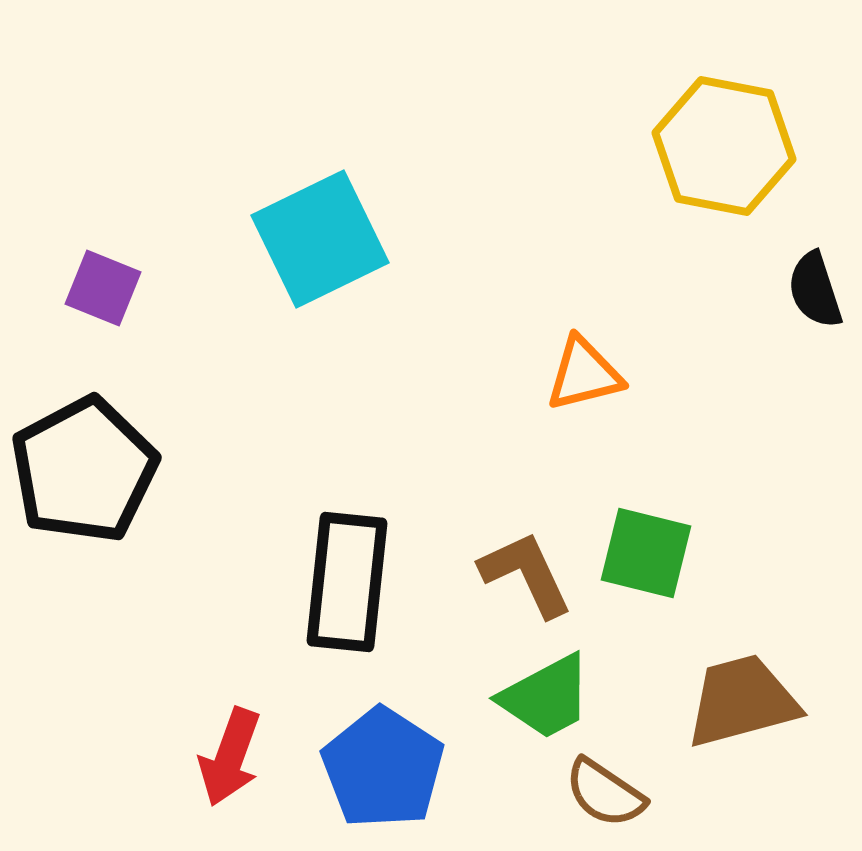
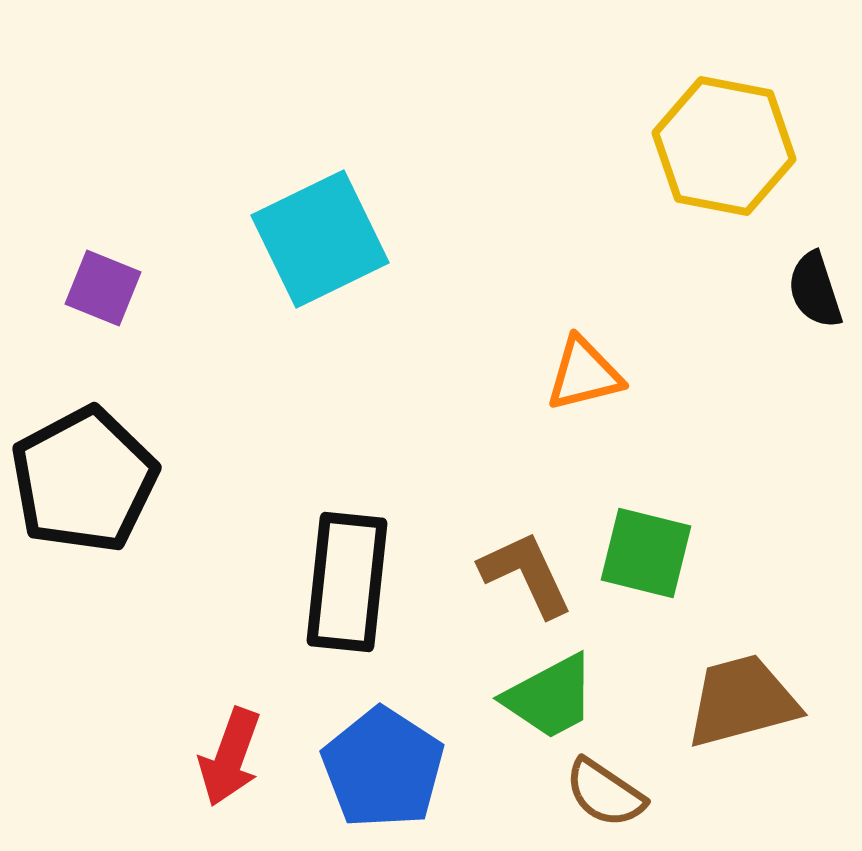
black pentagon: moved 10 px down
green trapezoid: moved 4 px right
